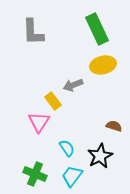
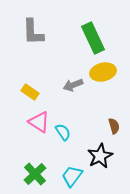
green rectangle: moved 4 px left, 9 px down
yellow ellipse: moved 7 px down
yellow rectangle: moved 23 px left, 9 px up; rotated 18 degrees counterclockwise
pink triangle: rotated 30 degrees counterclockwise
brown semicircle: rotated 56 degrees clockwise
cyan semicircle: moved 4 px left, 16 px up
green cross: rotated 25 degrees clockwise
